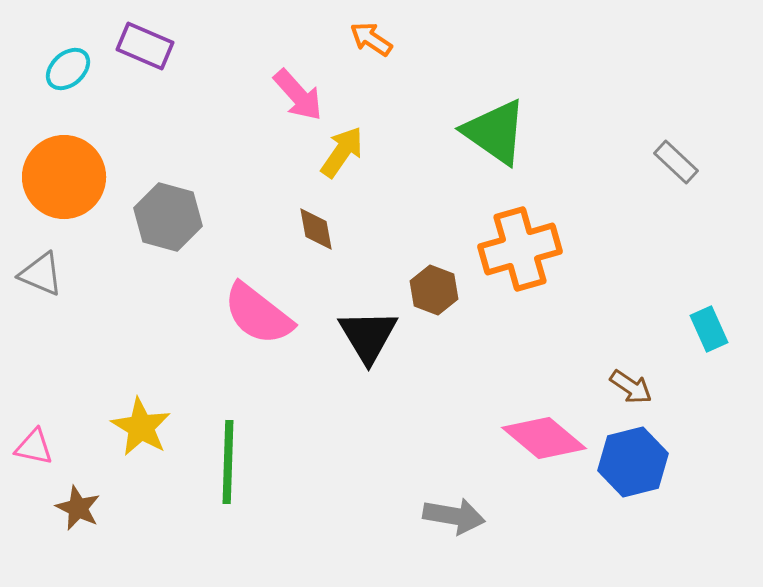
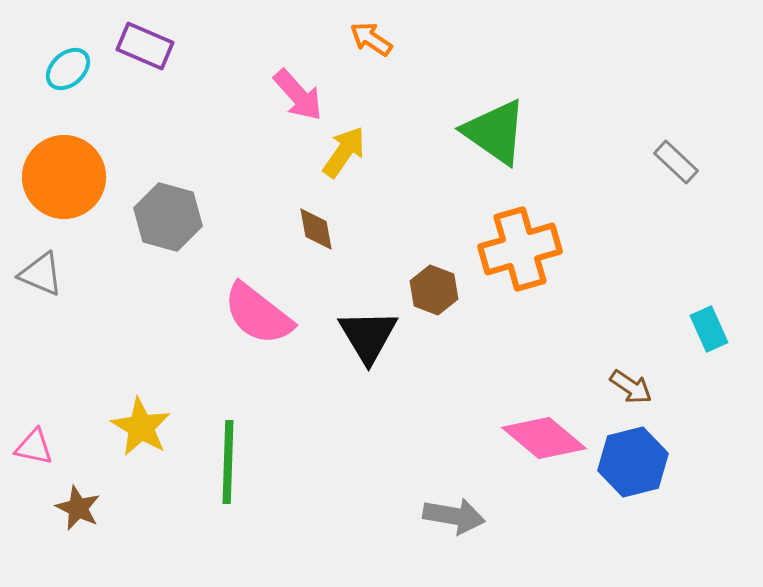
yellow arrow: moved 2 px right
